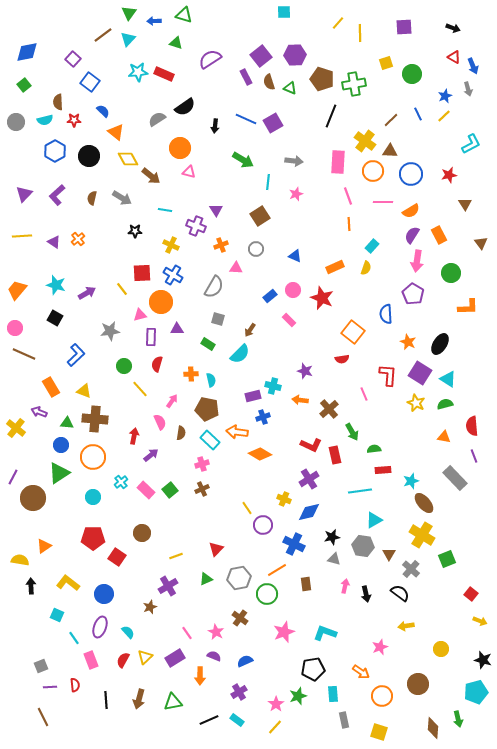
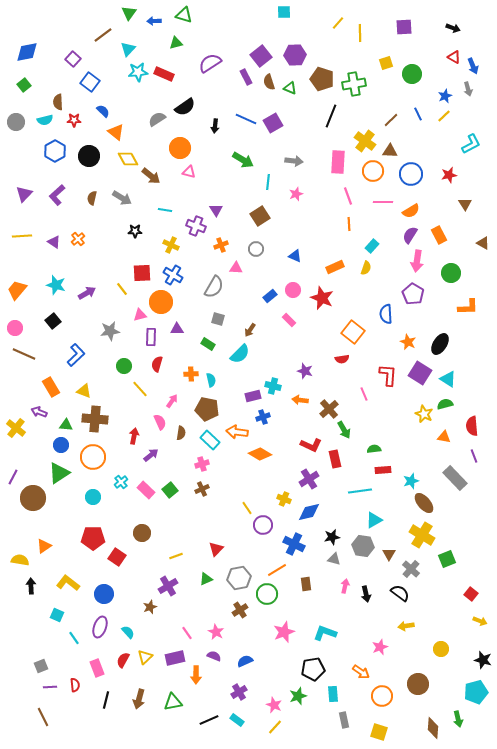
cyan triangle at (128, 39): moved 10 px down
green triangle at (176, 43): rotated 32 degrees counterclockwise
purple semicircle at (210, 59): moved 4 px down
purple semicircle at (412, 235): moved 2 px left
brown triangle at (481, 243): moved 2 px right; rotated 24 degrees counterclockwise
black square at (55, 318): moved 2 px left, 3 px down; rotated 21 degrees clockwise
yellow star at (416, 403): moved 8 px right, 11 px down
green triangle at (67, 423): moved 1 px left, 2 px down
green arrow at (352, 432): moved 8 px left, 2 px up
red rectangle at (335, 455): moved 4 px down
brown cross at (240, 618): moved 8 px up; rotated 21 degrees clockwise
purple rectangle at (175, 658): rotated 18 degrees clockwise
pink rectangle at (91, 660): moved 6 px right, 8 px down
orange arrow at (200, 676): moved 4 px left, 1 px up
black line at (106, 700): rotated 18 degrees clockwise
pink star at (276, 704): moved 2 px left, 1 px down; rotated 14 degrees counterclockwise
